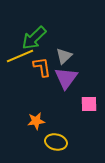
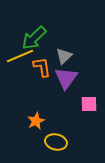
orange star: rotated 18 degrees counterclockwise
